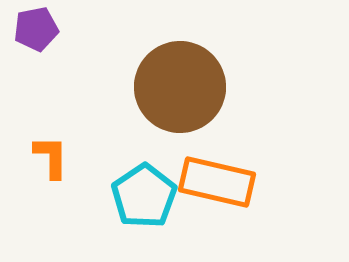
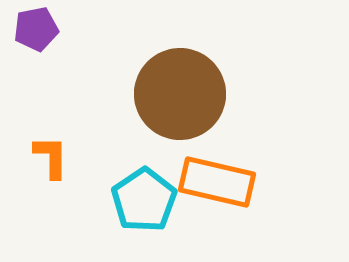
brown circle: moved 7 px down
cyan pentagon: moved 4 px down
